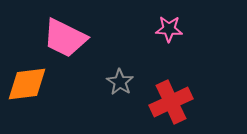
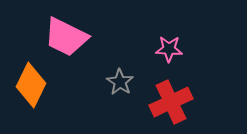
pink star: moved 20 px down
pink trapezoid: moved 1 px right, 1 px up
orange diamond: moved 4 px right, 1 px down; rotated 57 degrees counterclockwise
